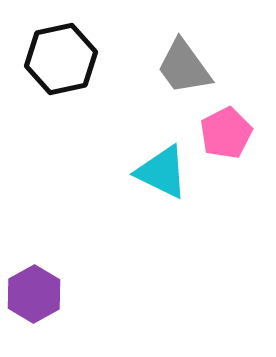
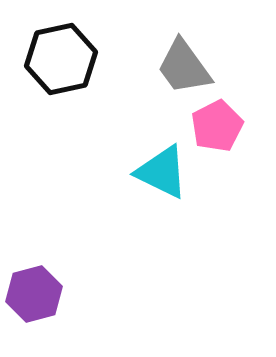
pink pentagon: moved 9 px left, 7 px up
purple hexagon: rotated 14 degrees clockwise
